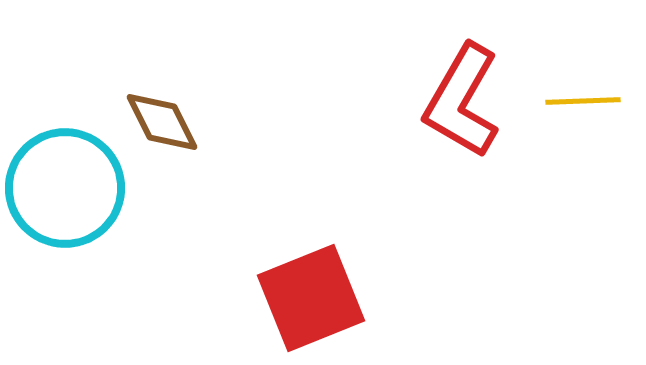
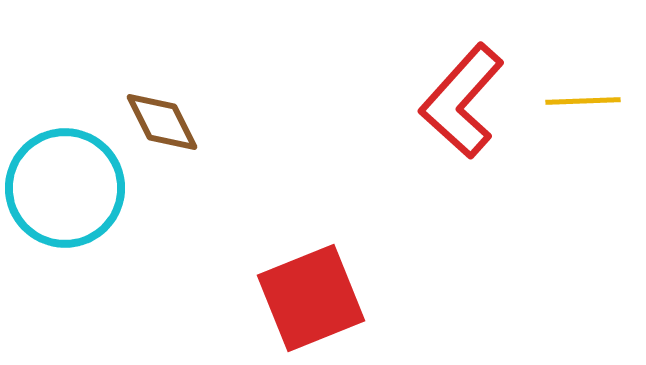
red L-shape: rotated 12 degrees clockwise
